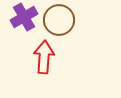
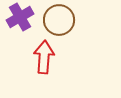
purple cross: moved 4 px left
